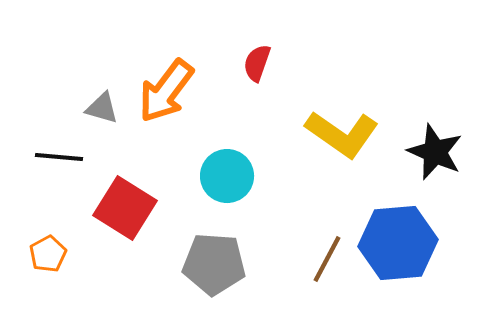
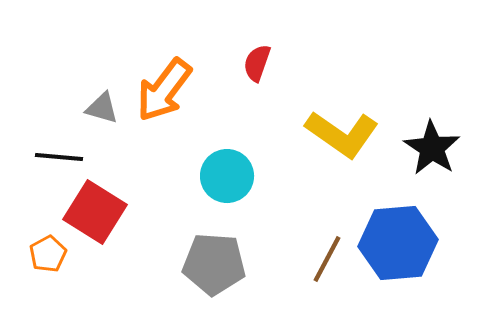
orange arrow: moved 2 px left, 1 px up
black star: moved 3 px left, 4 px up; rotated 10 degrees clockwise
red square: moved 30 px left, 4 px down
